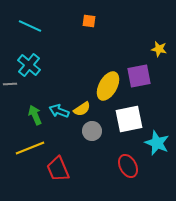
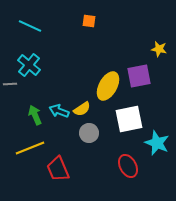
gray circle: moved 3 px left, 2 px down
